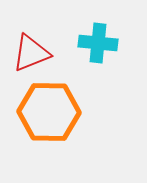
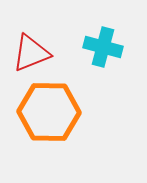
cyan cross: moved 5 px right, 4 px down; rotated 9 degrees clockwise
